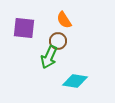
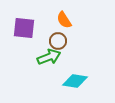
green arrow: rotated 135 degrees counterclockwise
